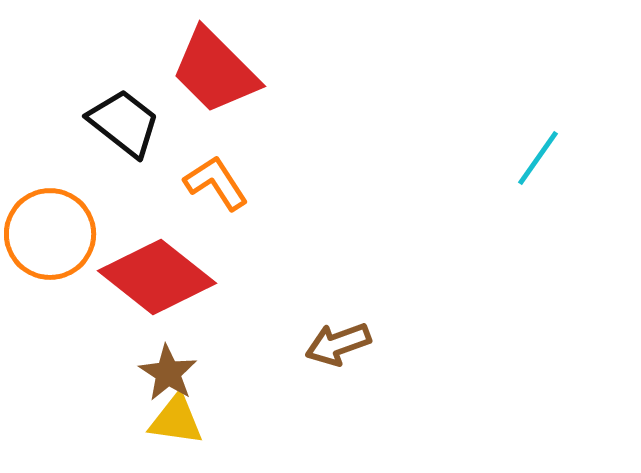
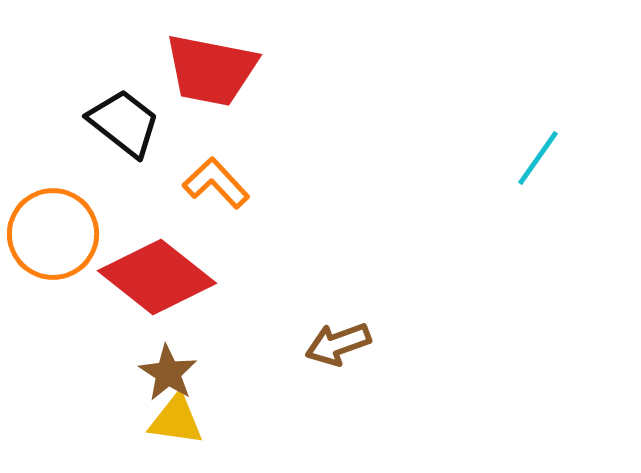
red trapezoid: moved 4 px left, 1 px up; rotated 34 degrees counterclockwise
orange L-shape: rotated 10 degrees counterclockwise
orange circle: moved 3 px right
